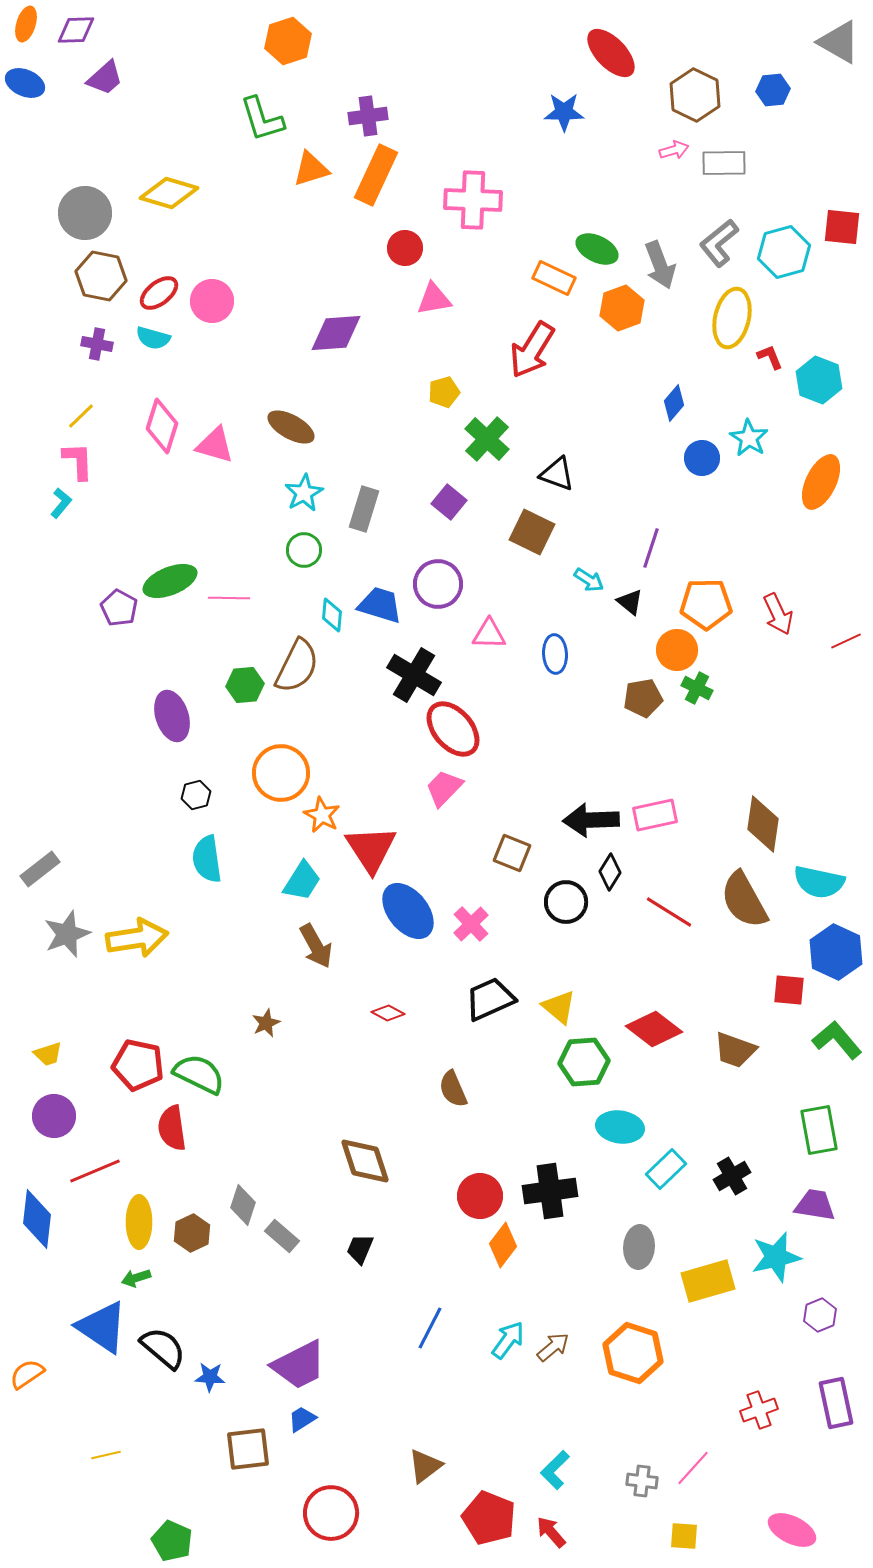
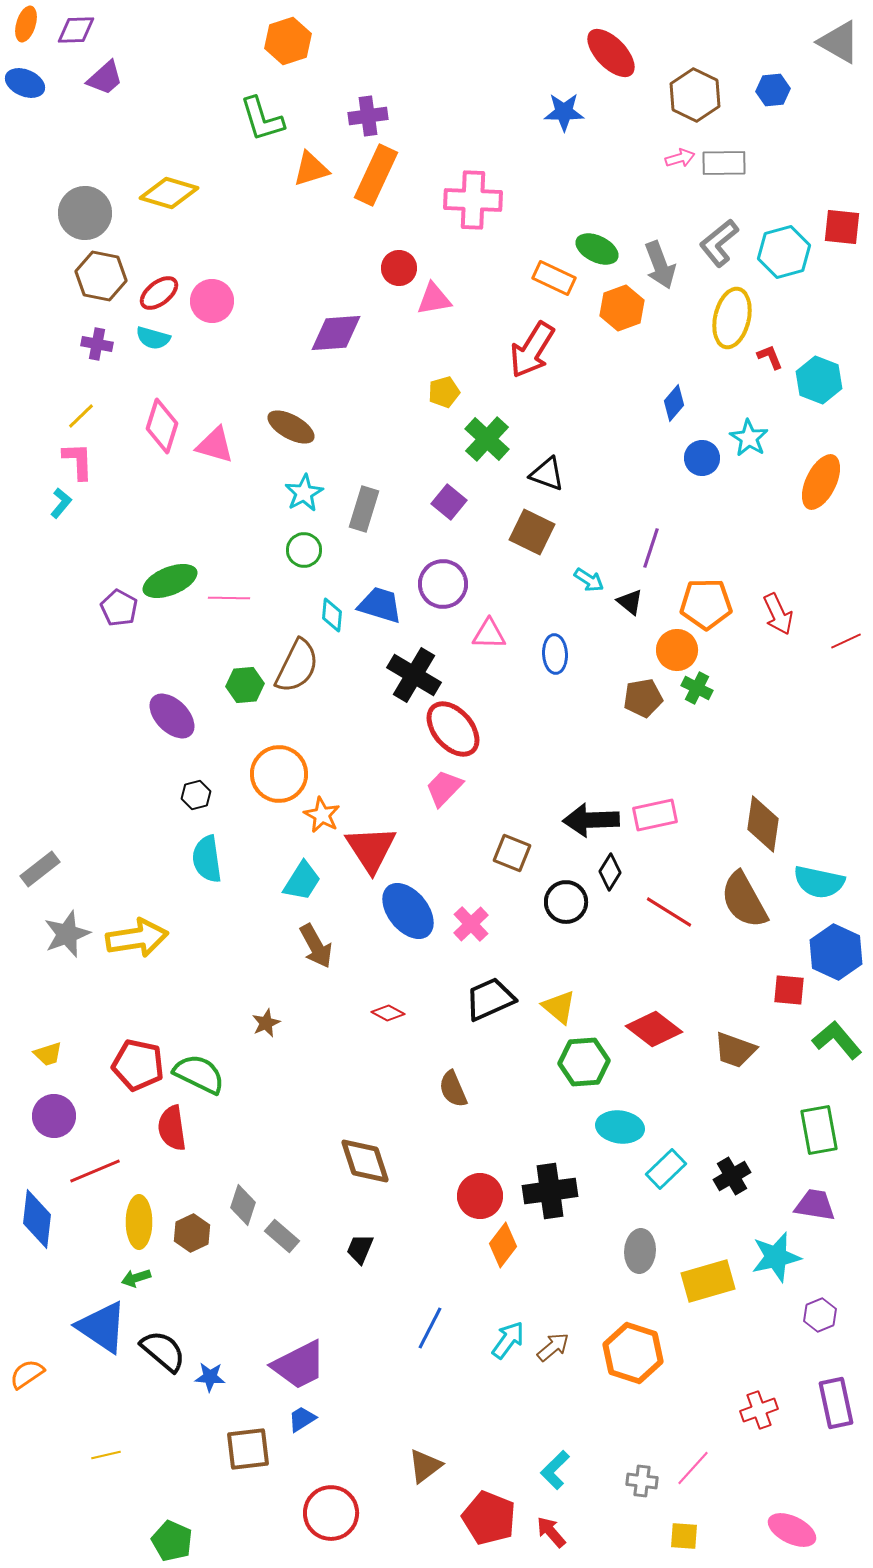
pink arrow at (674, 150): moved 6 px right, 8 px down
red circle at (405, 248): moved 6 px left, 20 px down
black triangle at (557, 474): moved 10 px left
purple circle at (438, 584): moved 5 px right
purple ellipse at (172, 716): rotated 27 degrees counterclockwise
orange circle at (281, 773): moved 2 px left, 1 px down
gray ellipse at (639, 1247): moved 1 px right, 4 px down
black semicircle at (163, 1348): moved 3 px down
